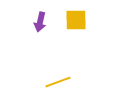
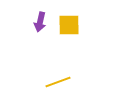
yellow square: moved 7 px left, 5 px down
